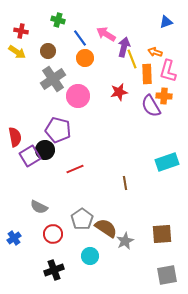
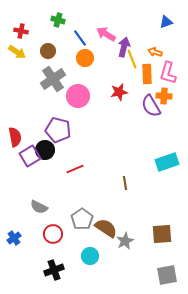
pink L-shape: moved 2 px down
